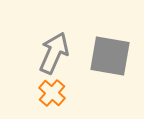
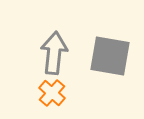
gray arrow: rotated 18 degrees counterclockwise
